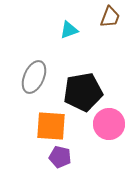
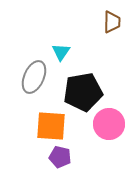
brown trapezoid: moved 2 px right, 5 px down; rotated 20 degrees counterclockwise
cyan triangle: moved 8 px left, 22 px down; rotated 36 degrees counterclockwise
